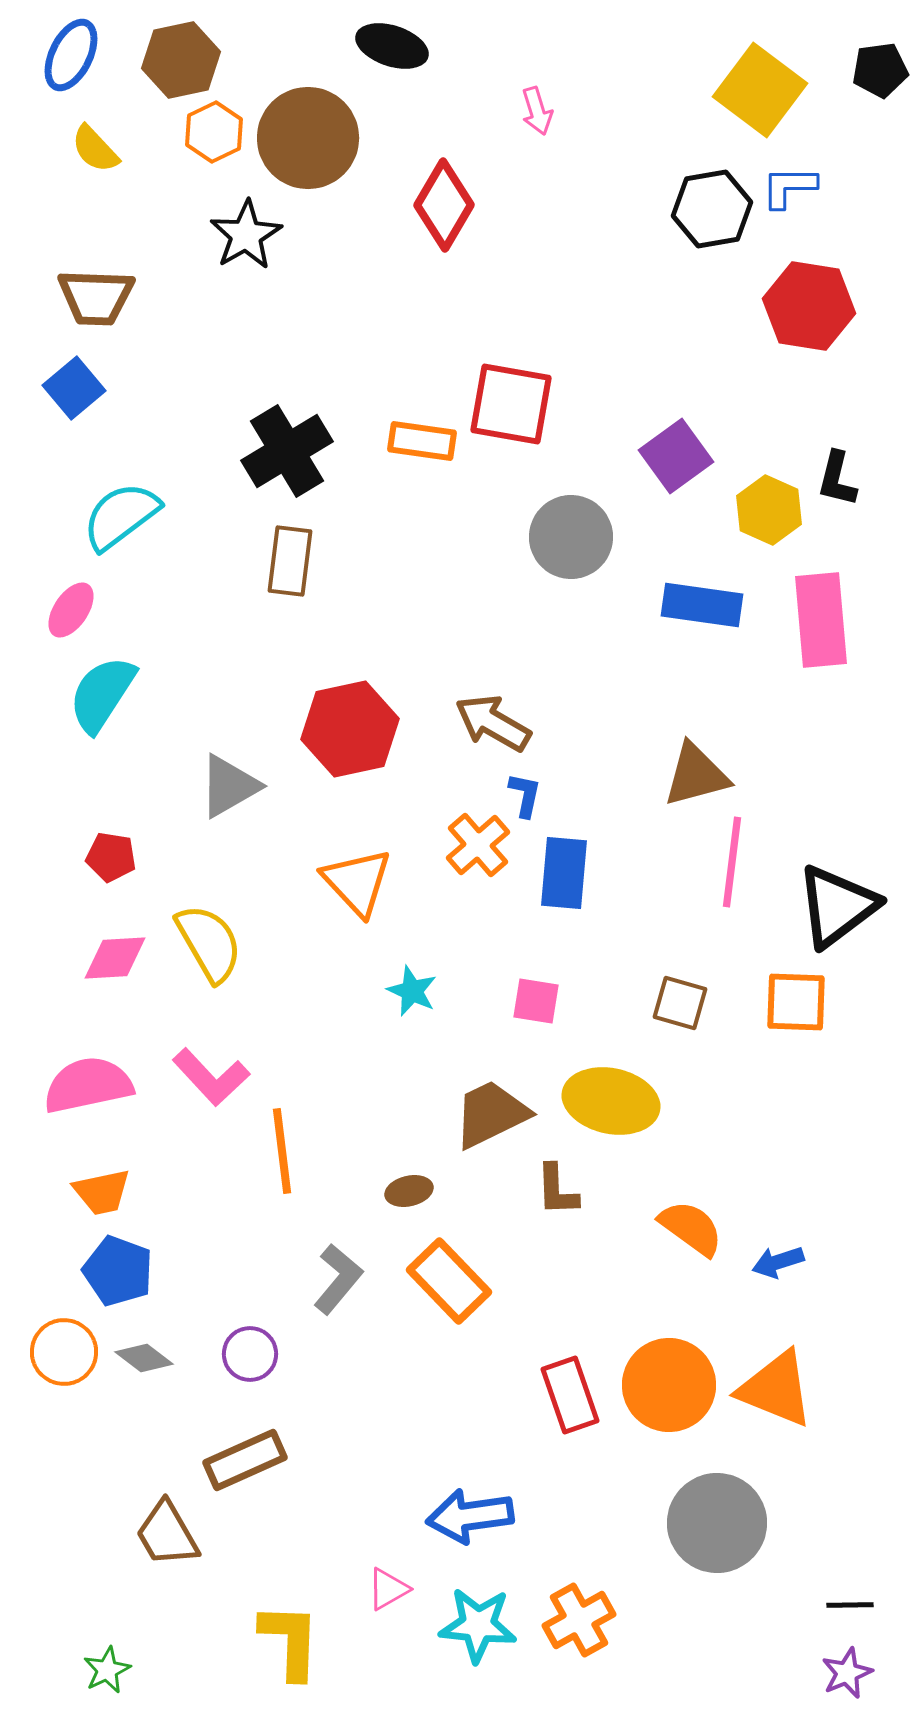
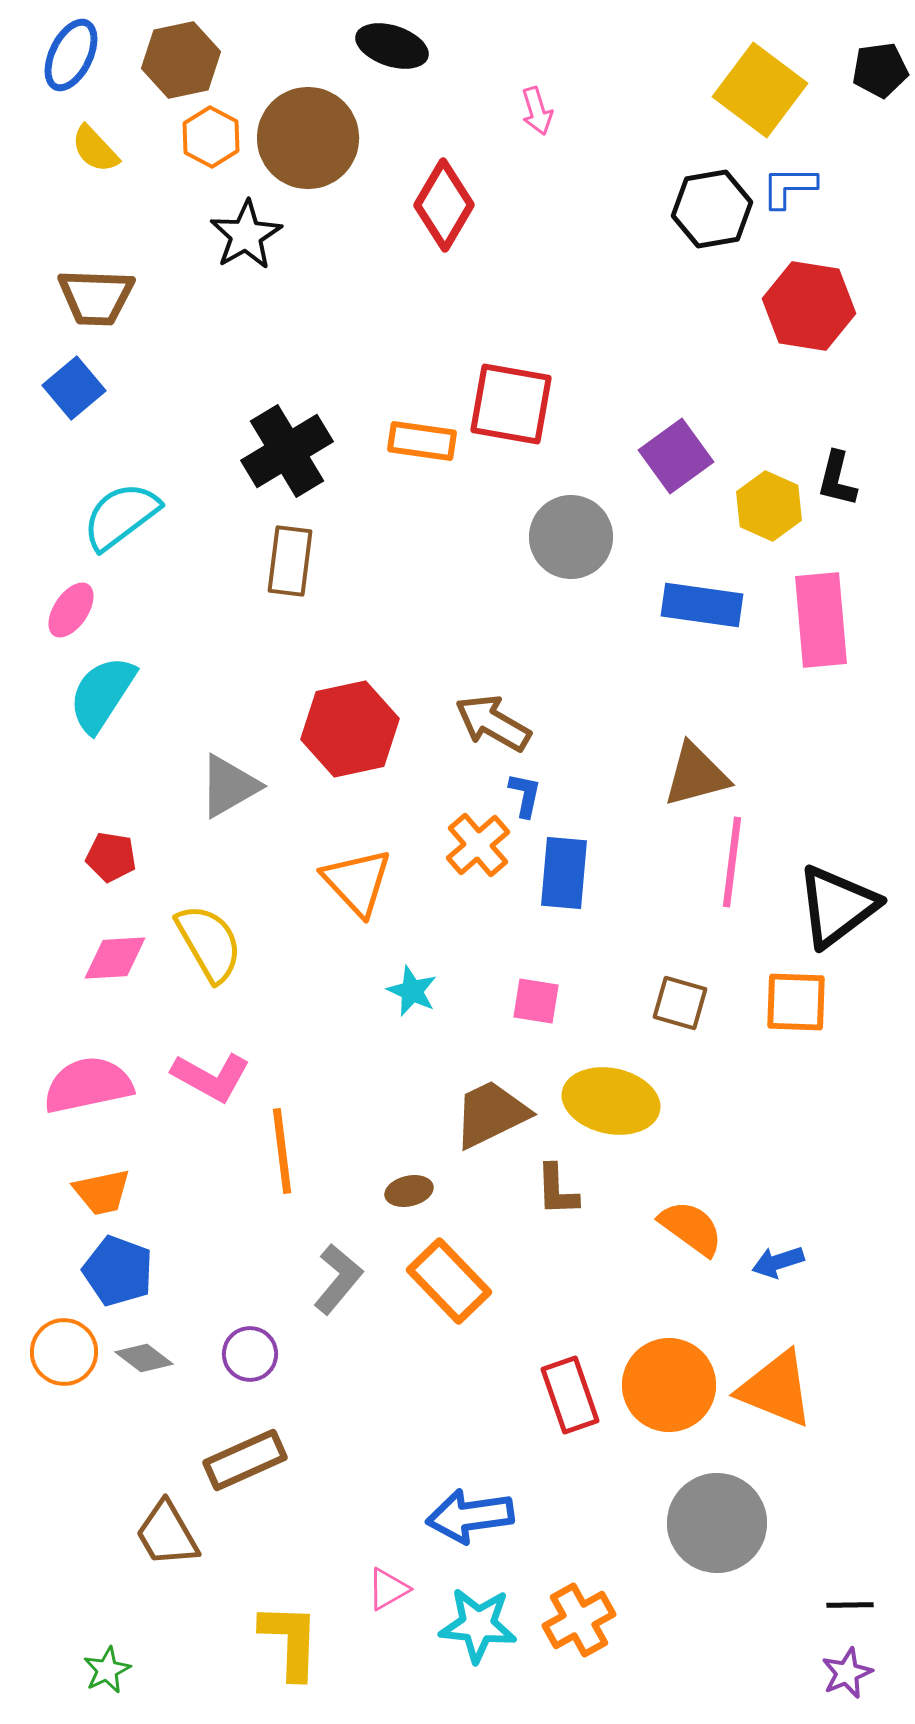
orange hexagon at (214, 132): moved 3 px left, 5 px down; rotated 6 degrees counterclockwise
yellow hexagon at (769, 510): moved 4 px up
pink L-shape at (211, 1077): rotated 18 degrees counterclockwise
